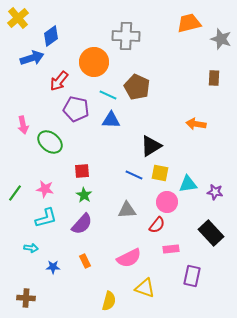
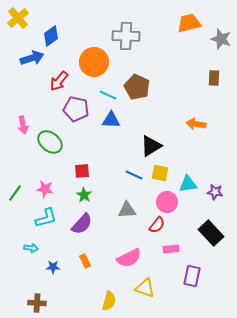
brown cross: moved 11 px right, 5 px down
